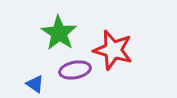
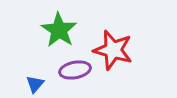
green star: moved 3 px up
blue triangle: rotated 36 degrees clockwise
